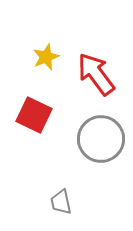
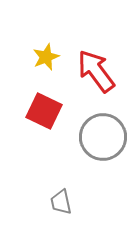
red arrow: moved 3 px up
red square: moved 10 px right, 4 px up
gray circle: moved 2 px right, 2 px up
